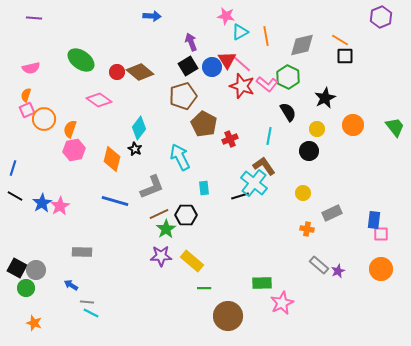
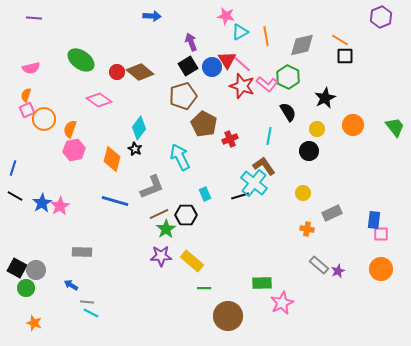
cyan rectangle at (204, 188): moved 1 px right, 6 px down; rotated 16 degrees counterclockwise
